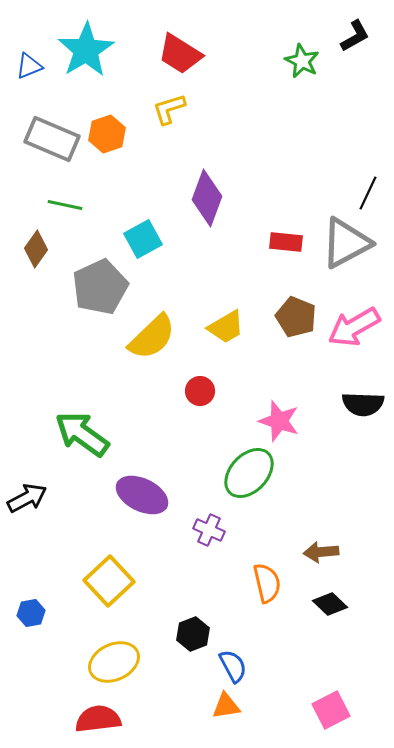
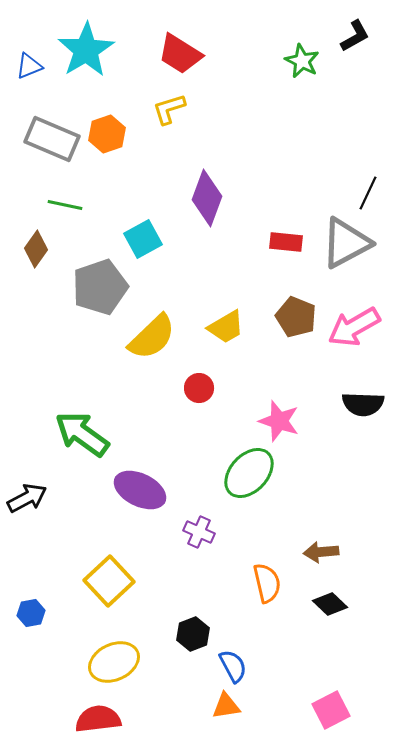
gray pentagon: rotated 6 degrees clockwise
red circle: moved 1 px left, 3 px up
purple ellipse: moved 2 px left, 5 px up
purple cross: moved 10 px left, 2 px down
